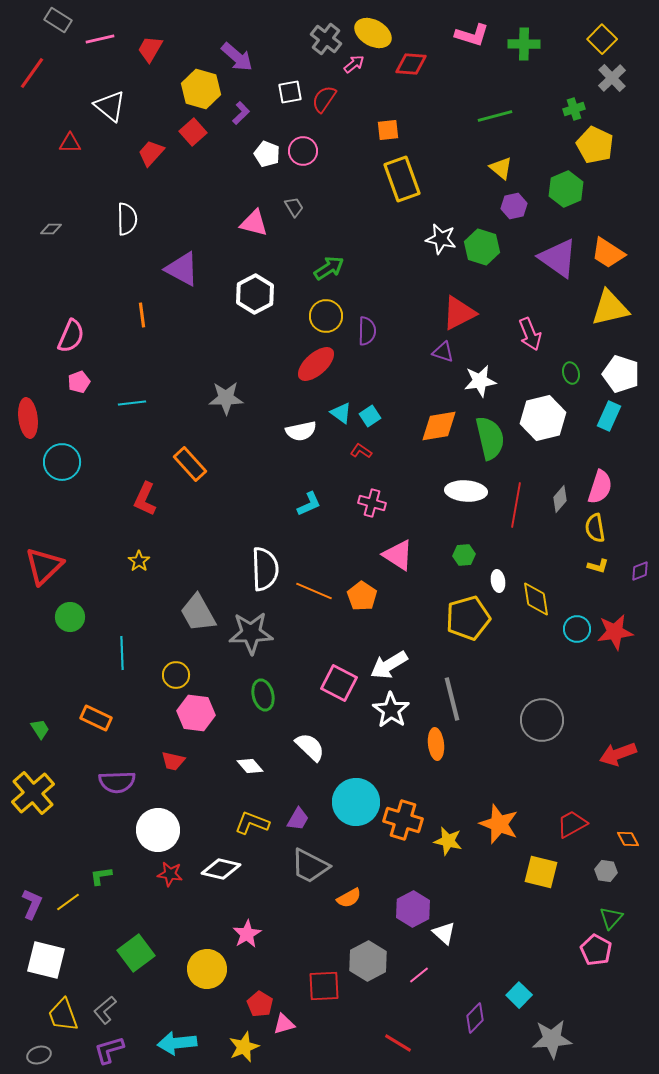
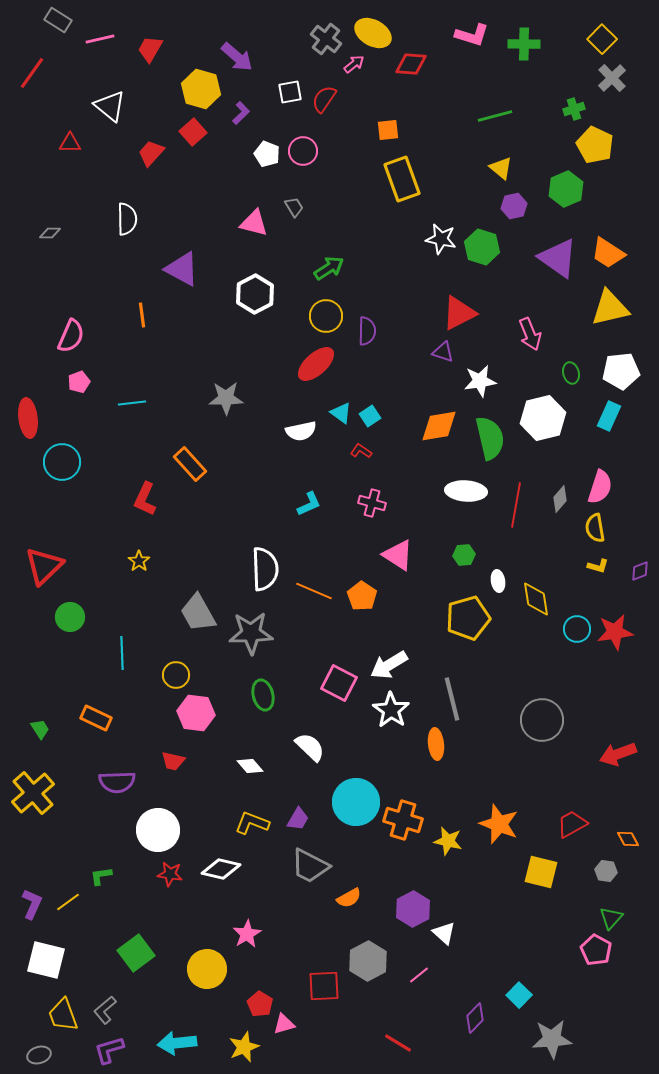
gray diamond at (51, 229): moved 1 px left, 4 px down
white pentagon at (621, 374): moved 3 px up; rotated 24 degrees counterclockwise
